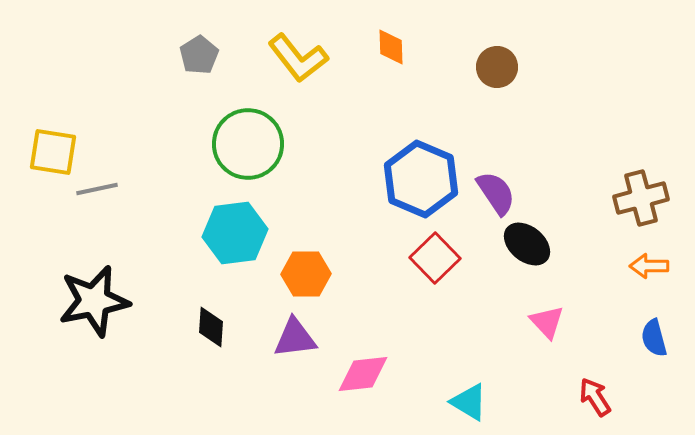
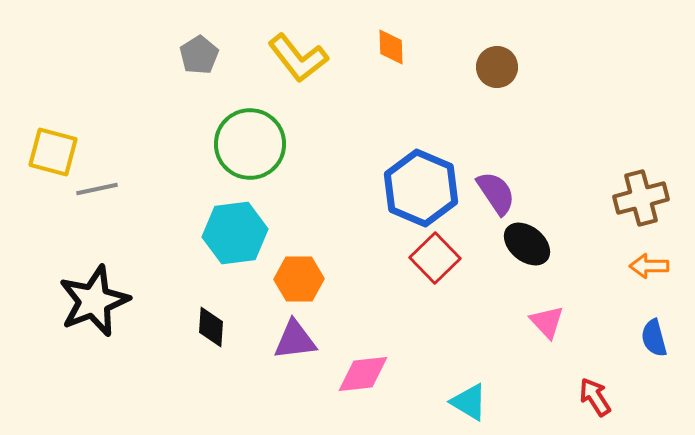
green circle: moved 2 px right
yellow square: rotated 6 degrees clockwise
blue hexagon: moved 9 px down
orange hexagon: moved 7 px left, 5 px down
black star: rotated 10 degrees counterclockwise
purple triangle: moved 2 px down
